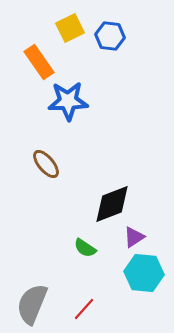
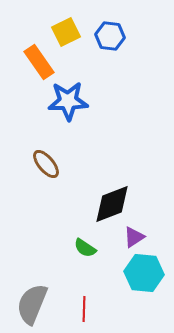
yellow square: moved 4 px left, 4 px down
red line: rotated 40 degrees counterclockwise
